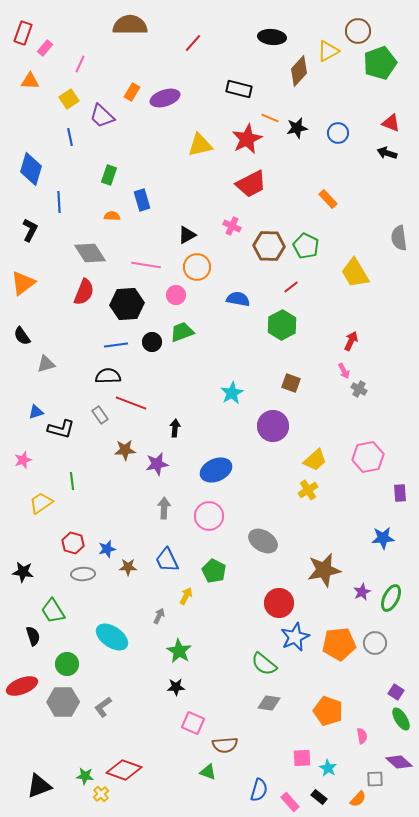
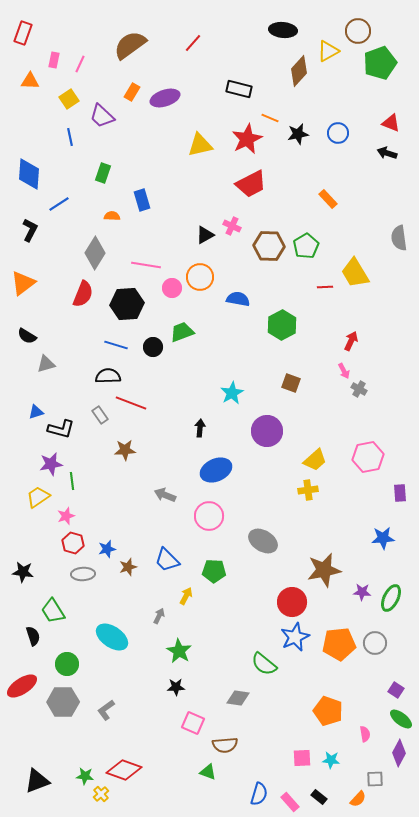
brown semicircle at (130, 25): moved 20 px down; rotated 36 degrees counterclockwise
black ellipse at (272, 37): moved 11 px right, 7 px up
pink rectangle at (45, 48): moved 9 px right, 12 px down; rotated 28 degrees counterclockwise
black star at (297, 128): moved 1 px right, 6 px down
blue diamond at (31, 169): moved 2 px left, 5 px down; rotated 12 degrees counterclockwise
green rectangle at (109, 175): moved 6 px left, 2 px up
blue line at (59, 202): moved 2 px down; rotated 60 degrees clockwise
black triangle at (187, 235): moved 18 px right
green pentagon at (306, 246): rotated 15 degrees clockwise
gray diamond at (90, 253): moved 5 px right; rotated 64 degrees clockwise
orange circle at (197, 267): moved 3 px right, 10 px down
red line at (291, 287): moved 34 px right; rotated 35 degrees clockwise
red semicircle at (84, 292): moved 1 px left, 2 px down
pink circle at (176, 295): moved 4 px left, 7 px up
black semicircle at (22, 336): moved 5 px right; rotated 24 degrees counterclockwise
black circle at (152, 342): moved 1 px right, 5 px down
blue line at (116, 345): rotated 25 degrees clockwise
purple circle at (273, 426): moved 6 px left, 5 px down
black arrow at (175, 428): moved 25 px right
pink star at (23, 460): moved 43 px right, 56 px down
purple star at (157, 464): moved 106 px left
yellow cross at (308, 490): rotated 24 degrees clockwise
yellow trapezoid at (41, 503): moved 3 px left, 6 px up
gray arrow at (164, 508): moved 1 px right, 13 px up; rotated 70 degrees counterclockwise
blue trapezoid at (167, 560): rotated 20 degrees counterclockwise
brown star at (128, 567): rotated 18 degrees counterclockwise
green pentagon at (214, 571): rotated 25 degrees counterclockwise
purple star at (362, 592): rotated 30 degrees clockwise
red circle at (279, 603): moved 13 px right, 1 px up
red ellipse at (22, 686): rotated 12 degrees counterclockwise
purple square at (396, 692): moved 2 px up
gray diamond at (269, 703): moved 31 px left, 5 px up
gray L-shape at (103, 707): moved 3 px right, 3 px down
green ellipse at (401, 719): rotated 20 degrees counterclockwise
pink semicircle at (362, 736): moved 3 px right, 2 px up
purple diamond at (399, 762): moved 9 px up; rotated 76 degrees clockwise
cyan star at (328, 768): moved 3 px right, 8 px up; rotated 24 degrees counterclockwise
black triangle at (39, 786): moved 2 px left, 5 px up
blue semicircle at (259, 790): moved 4 px down
